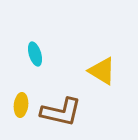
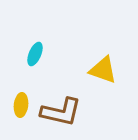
cyan ellipse: rotated 40 degrees clockwise
yellow triangle: moved 1 px right, 1 px up; rotated 12 degrees counterclockwise
